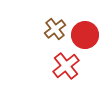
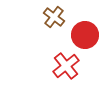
brown cross: moved 1 px left, 12 px up; rotated 15 degrees counterclockwise
